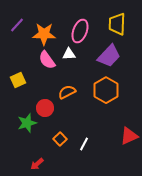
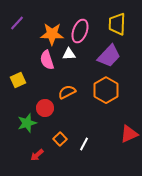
purple line: moved 2 px up
orange star: moved 8 px right
pink semicircle: rotated 18 degrees clockwise
red triangle: moved 2 px up
red arrow: moved 9 px up
